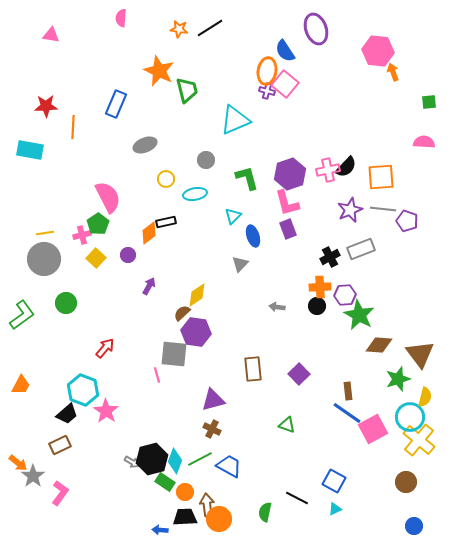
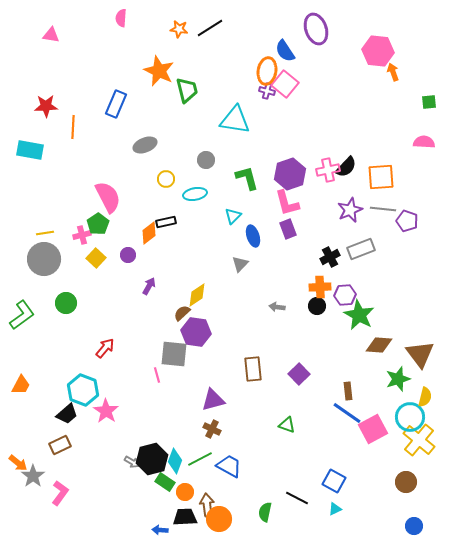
cyan triangle at (235, 120): rotated 32 degrees clockwise
